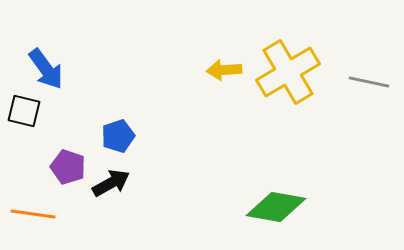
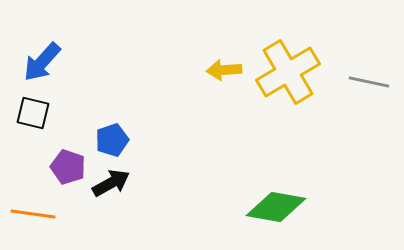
blue arrow: moved 4 px left, 7 px up; rotated 78 degrees clockwise
black square: moved 9 px right, 2 px down
blue pentagon: moved 6 px left, 4 px down
